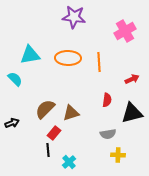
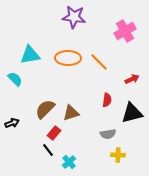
orange line: rotated 42 degrees counterclockwise
black line: rotated 32 degrees counterclockwise
